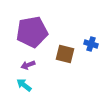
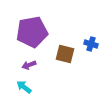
purple arrow: moved 1 px right
cyan arrow: moved 2 px down
